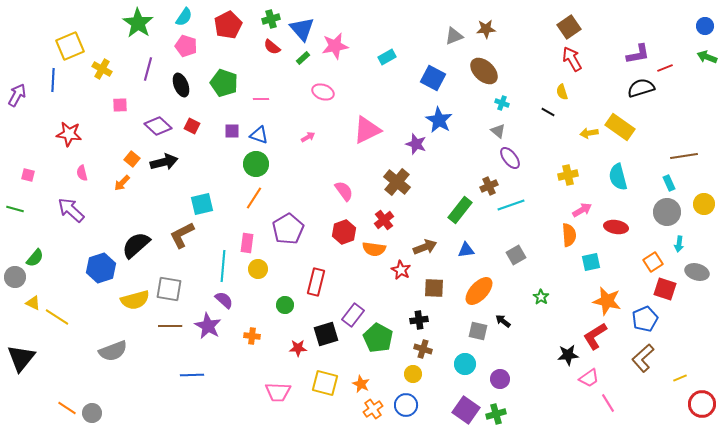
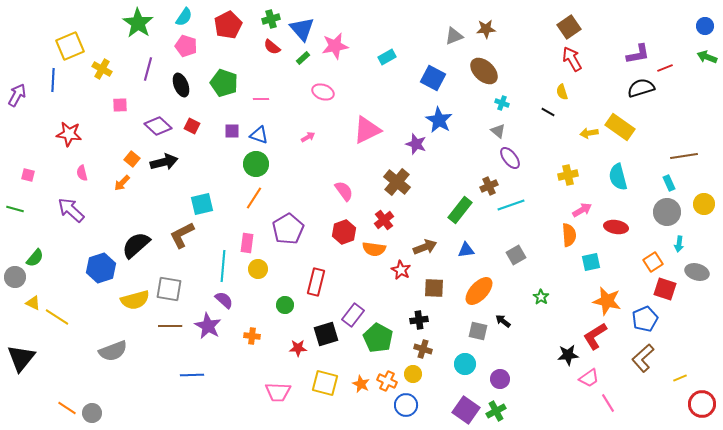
orange cross at (373, 409): moved 14 px right, 28 px up; rotated 30 degrees counterclockwise
green cross at (496, 414): moved 3 px up; rotated 12 degrees counterclockwise
